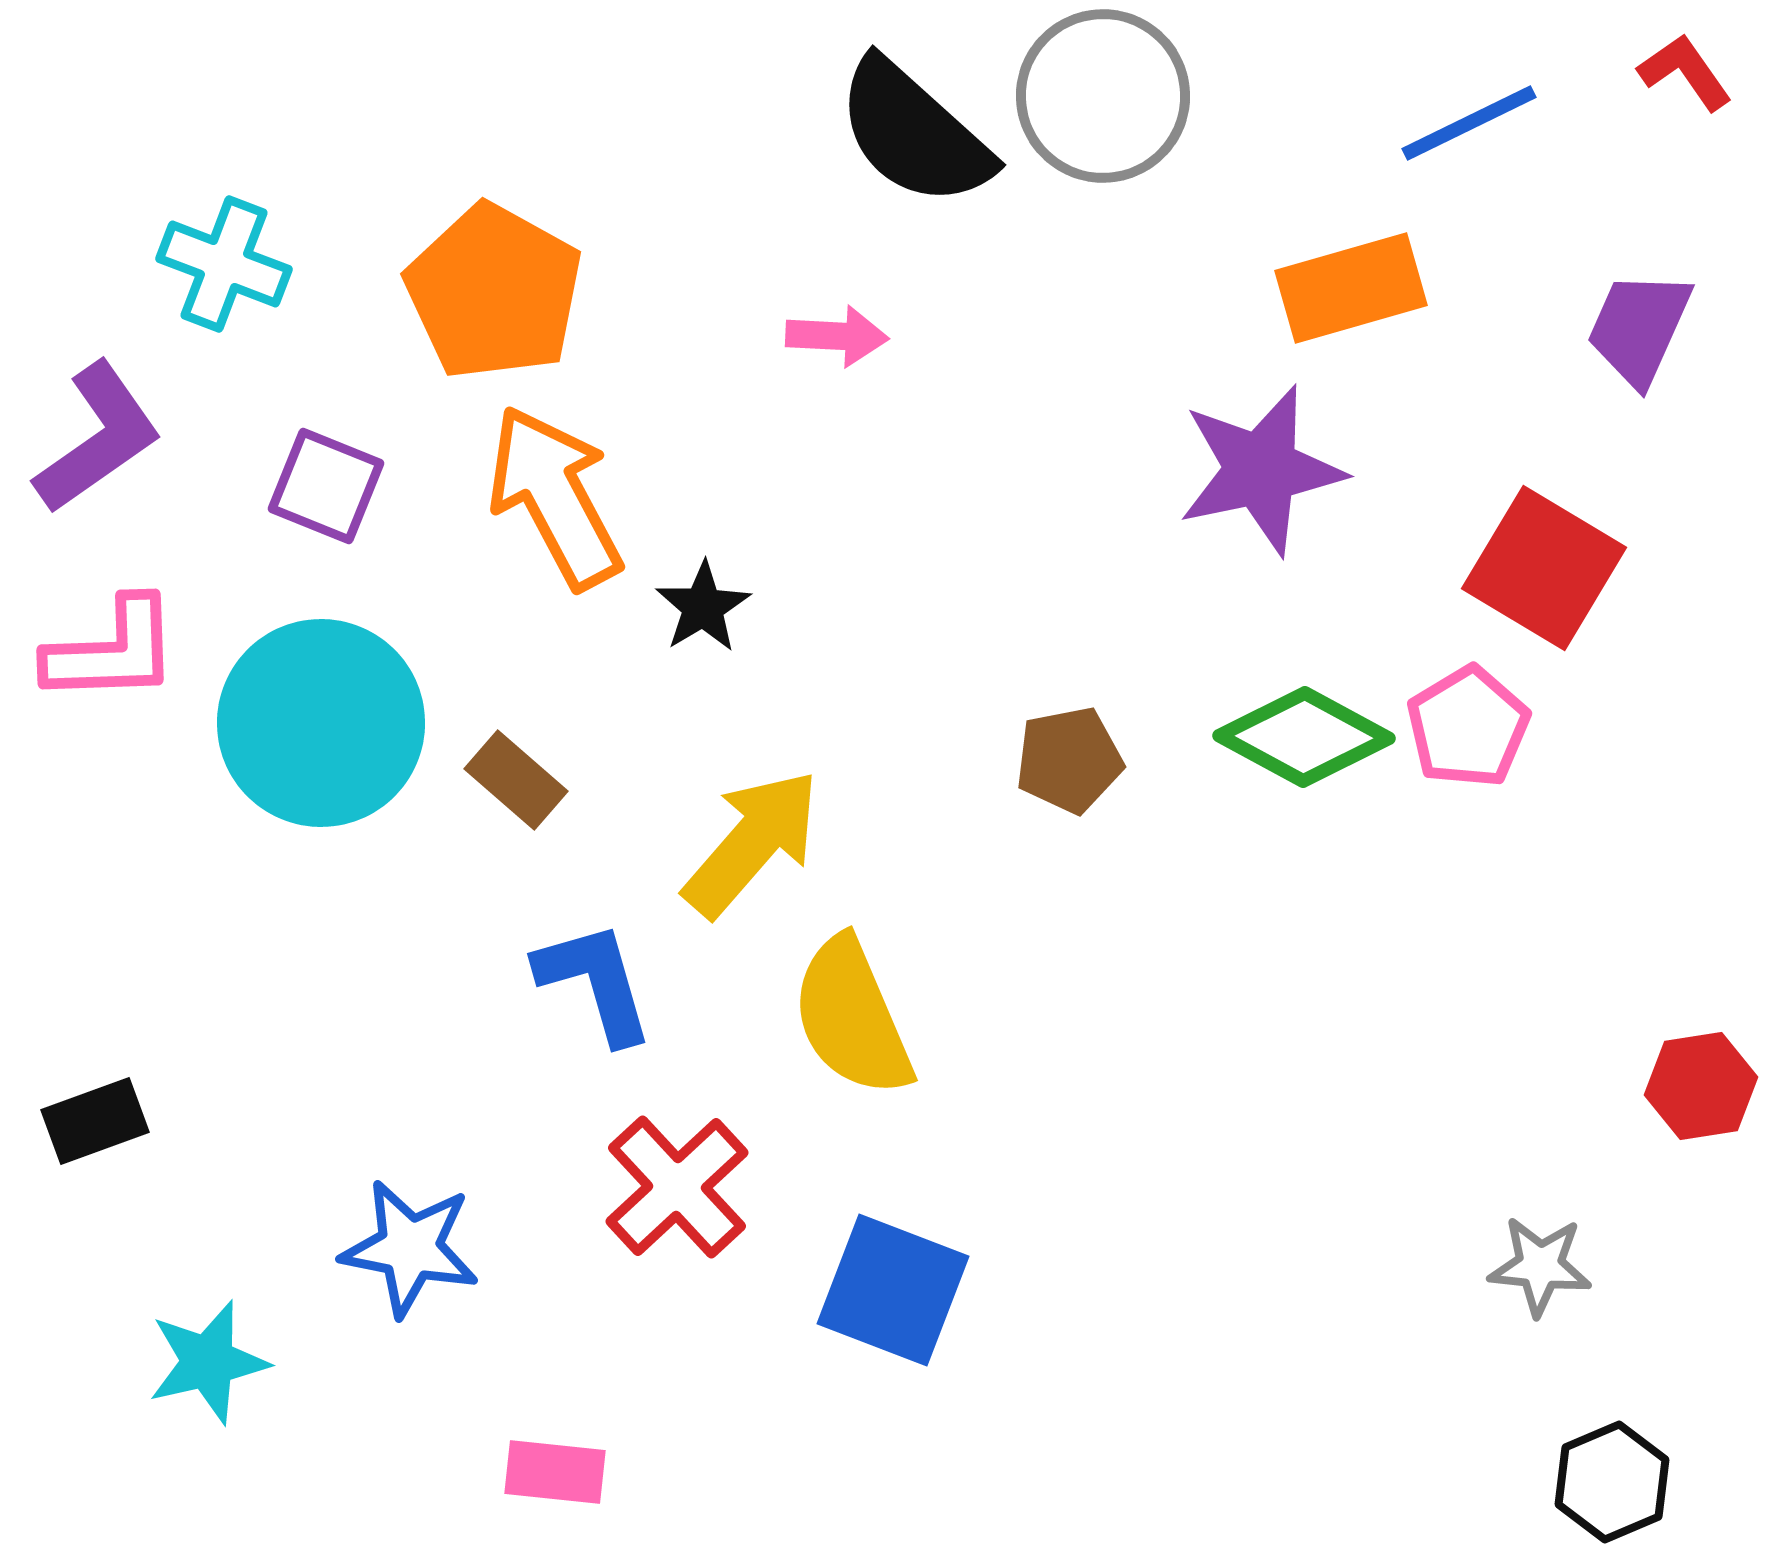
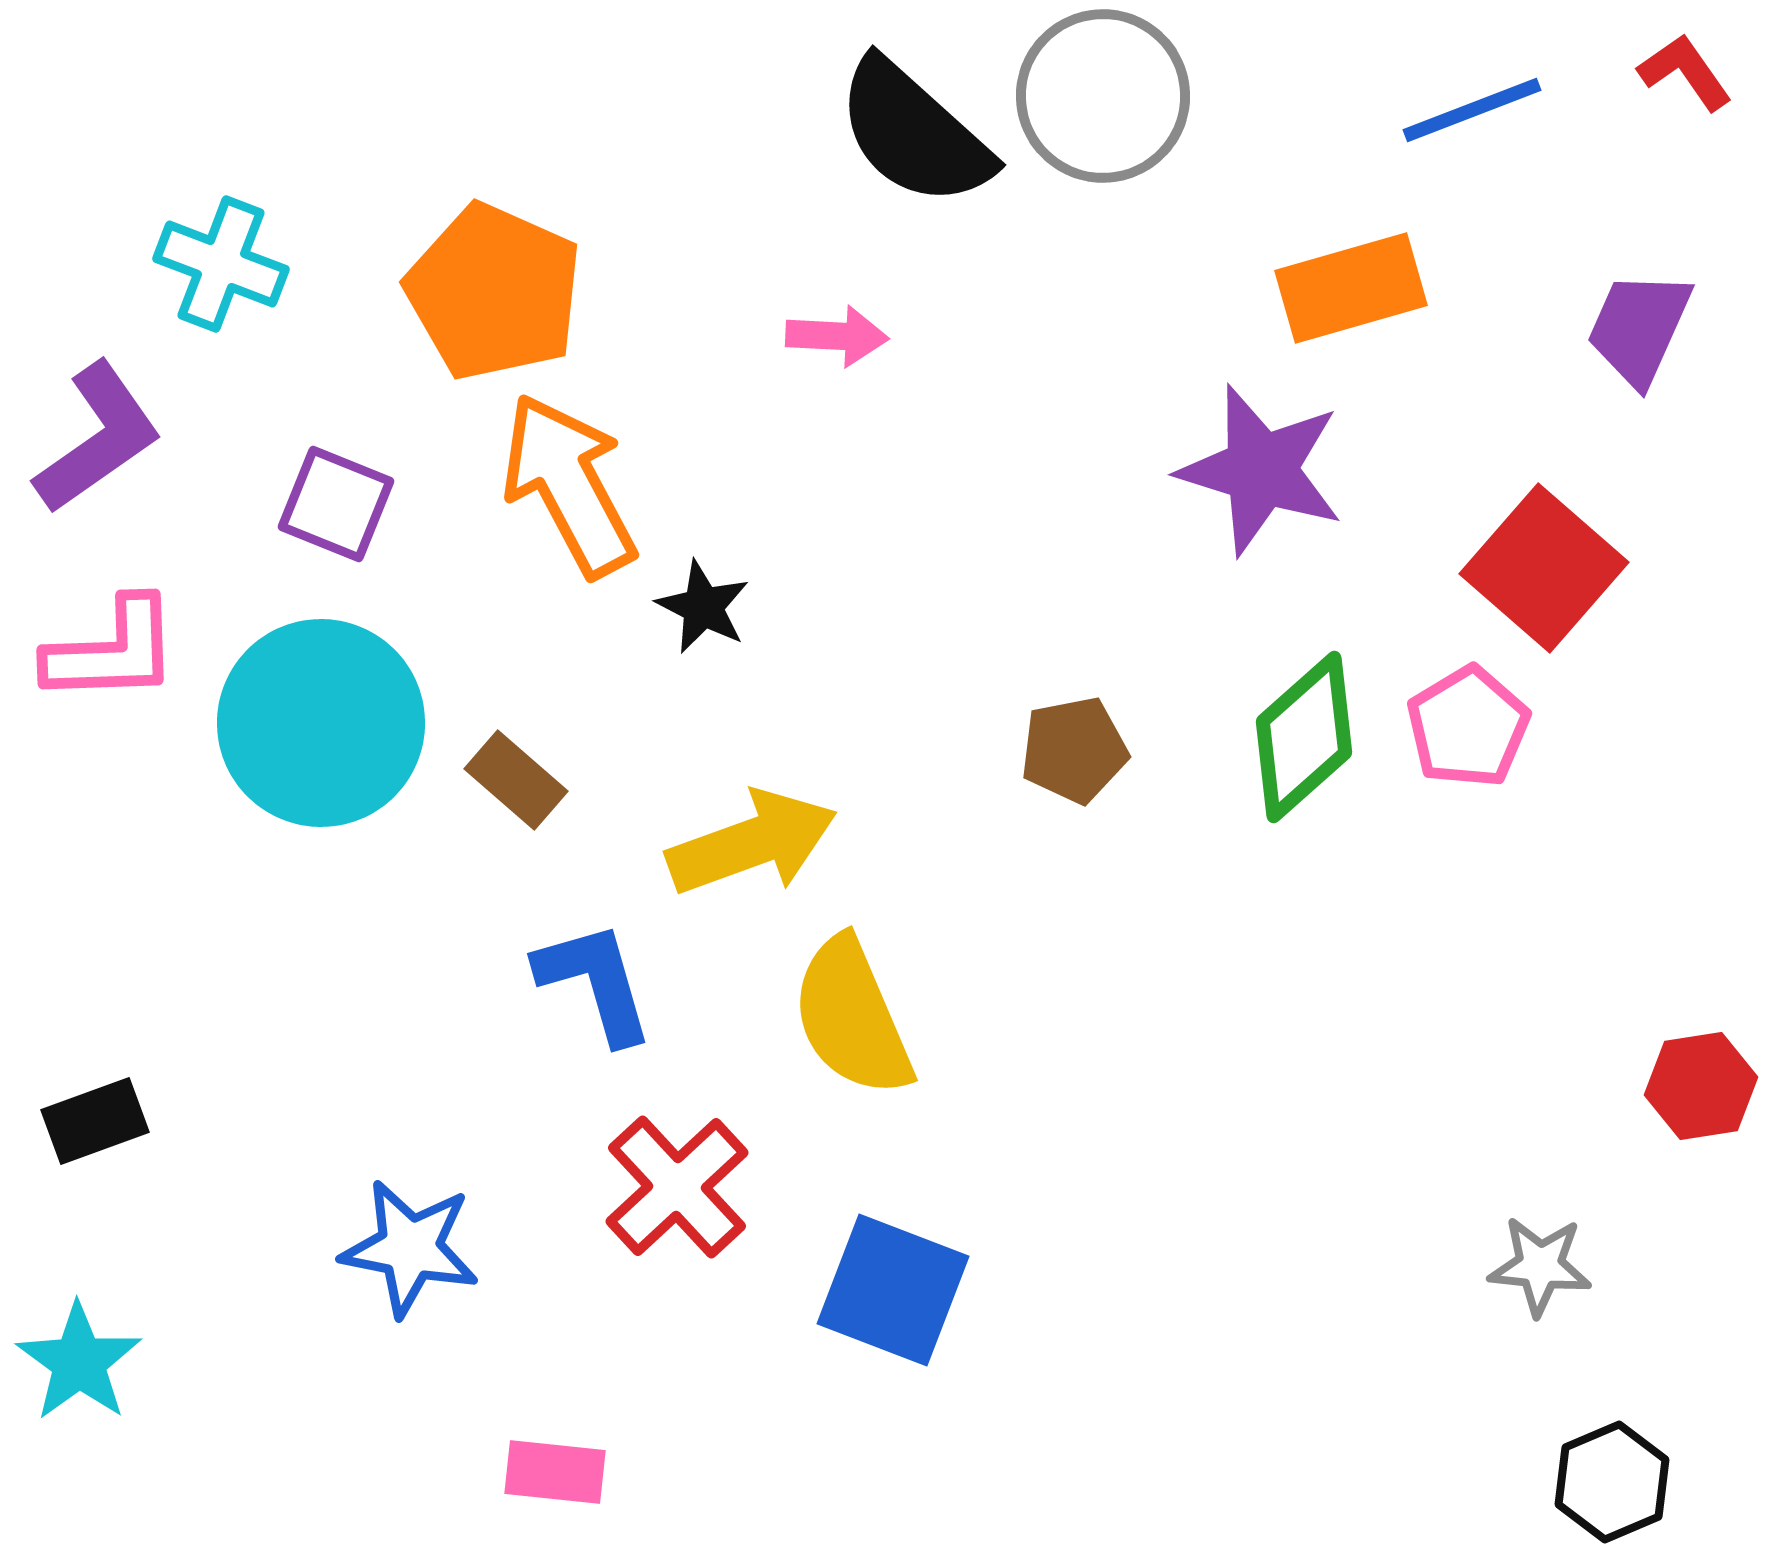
blue line: moved 3 px right, 13 px up; rotated 5 degrees clockwise
cyan cross: moved 3 px left
orange pentagon: rotated 5 degrees counterclockwise
purple star: rotated 29 degrees clockwise
purple square: moved 10 px right, 18 px down
orange arrow: moved 14 px right, 12 px up
red square: rotated 10 degrees clockwise
black star: rotated 14 degrees counterclockwise
green diamond: rotated 70 degrees counterclockwise
brown pentagon: moved 5 px right, 10 px up
yellow arrow: rotated 29 degrees clockwise
cyan star: moved 129 px left; rotated 23 degrees counterclockwise
